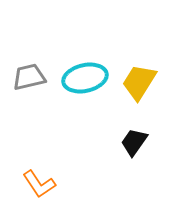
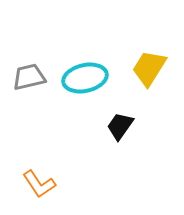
yellow trapezoid: moved 10 px right, 14 px up
black trapezoid: moved 14 px left, 16 px up
